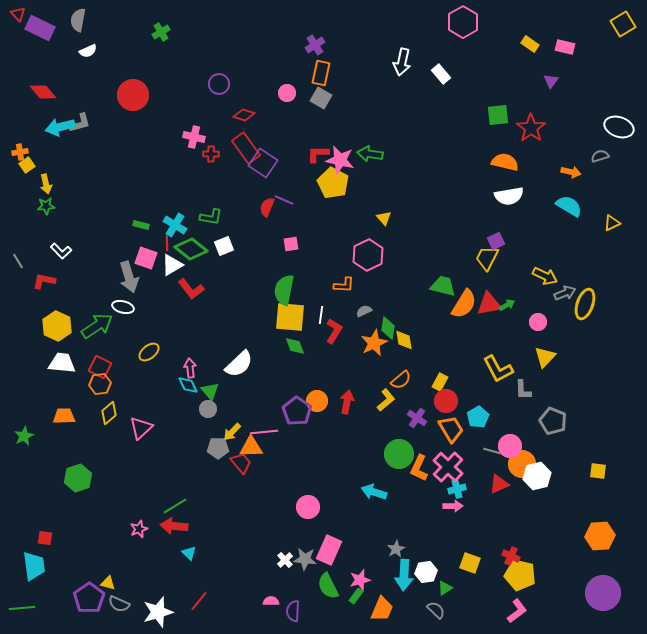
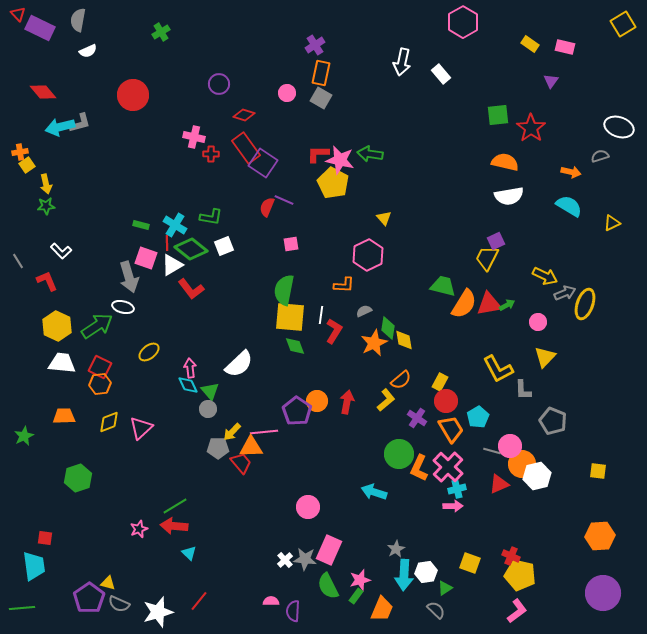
red L-shape at (44, 281): moved 3 px right; rotated 55 degrees clockwise
yellow diamond at (109, 413): moved 9 px down; rotated 20 degrees clockwise
